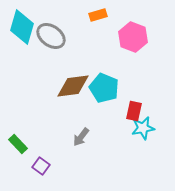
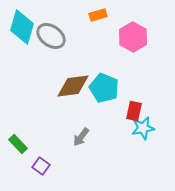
pink hexagon: rotated 8 degrees clockwise
